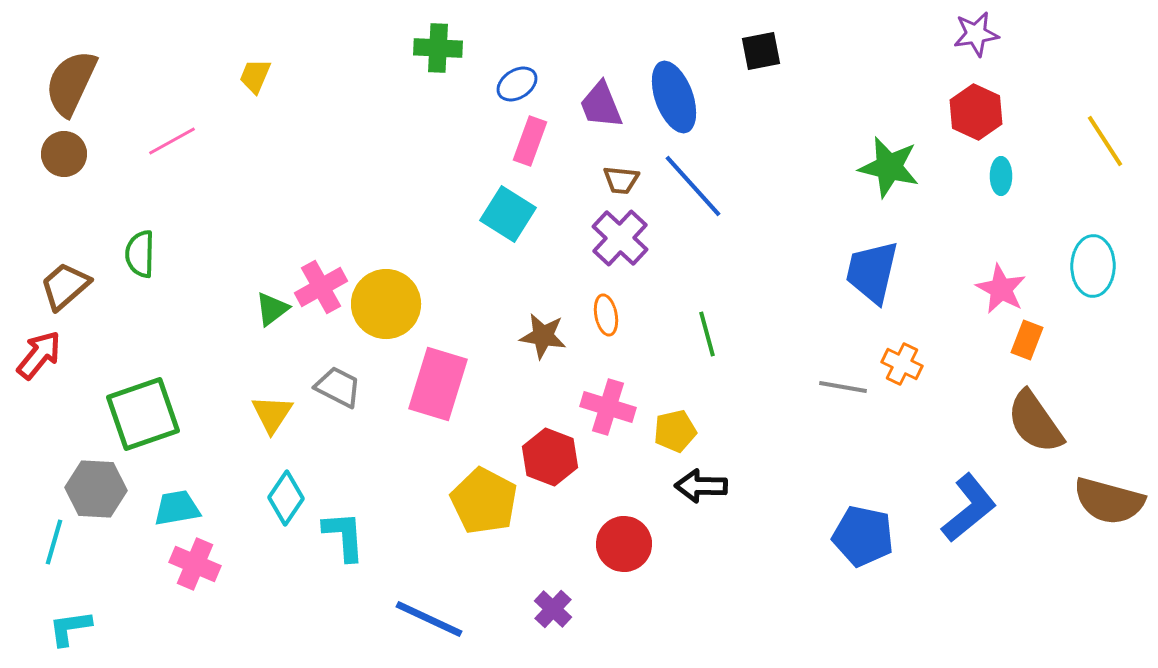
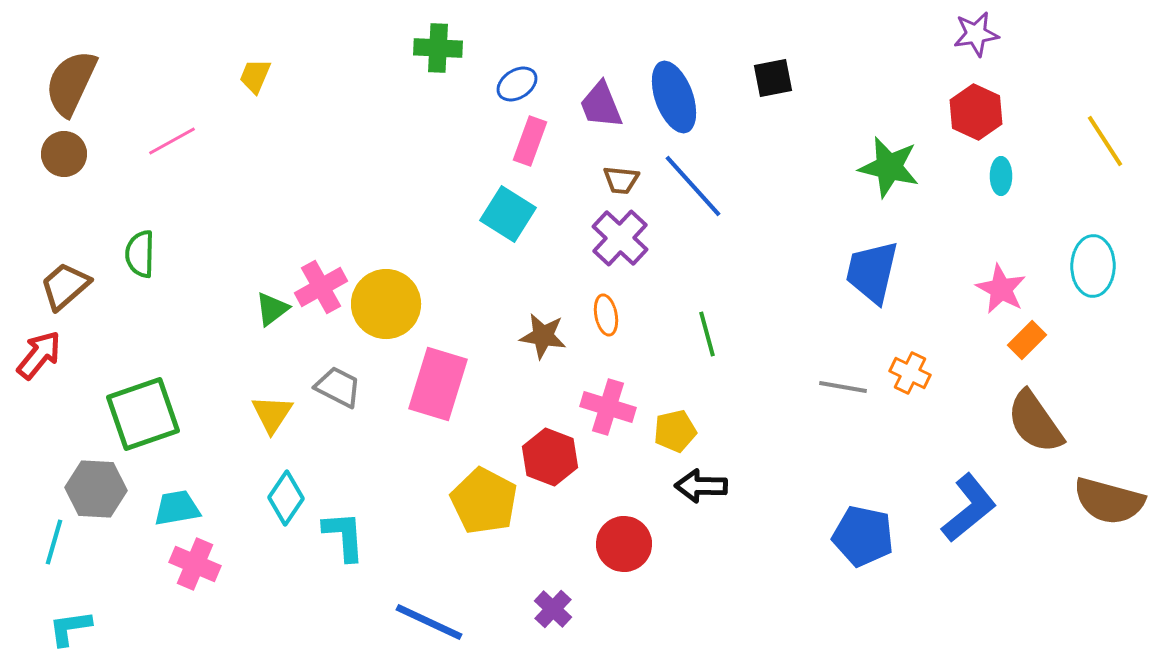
black square at (761, 51): moved 12 px right, 27 px down
orange rectangle at (1027, 340): rotated 24 degrees clockwise
orange cross at (902, 364): moved 8 px right, 9 px down
blue line at (429, 619): moved 3 px down
